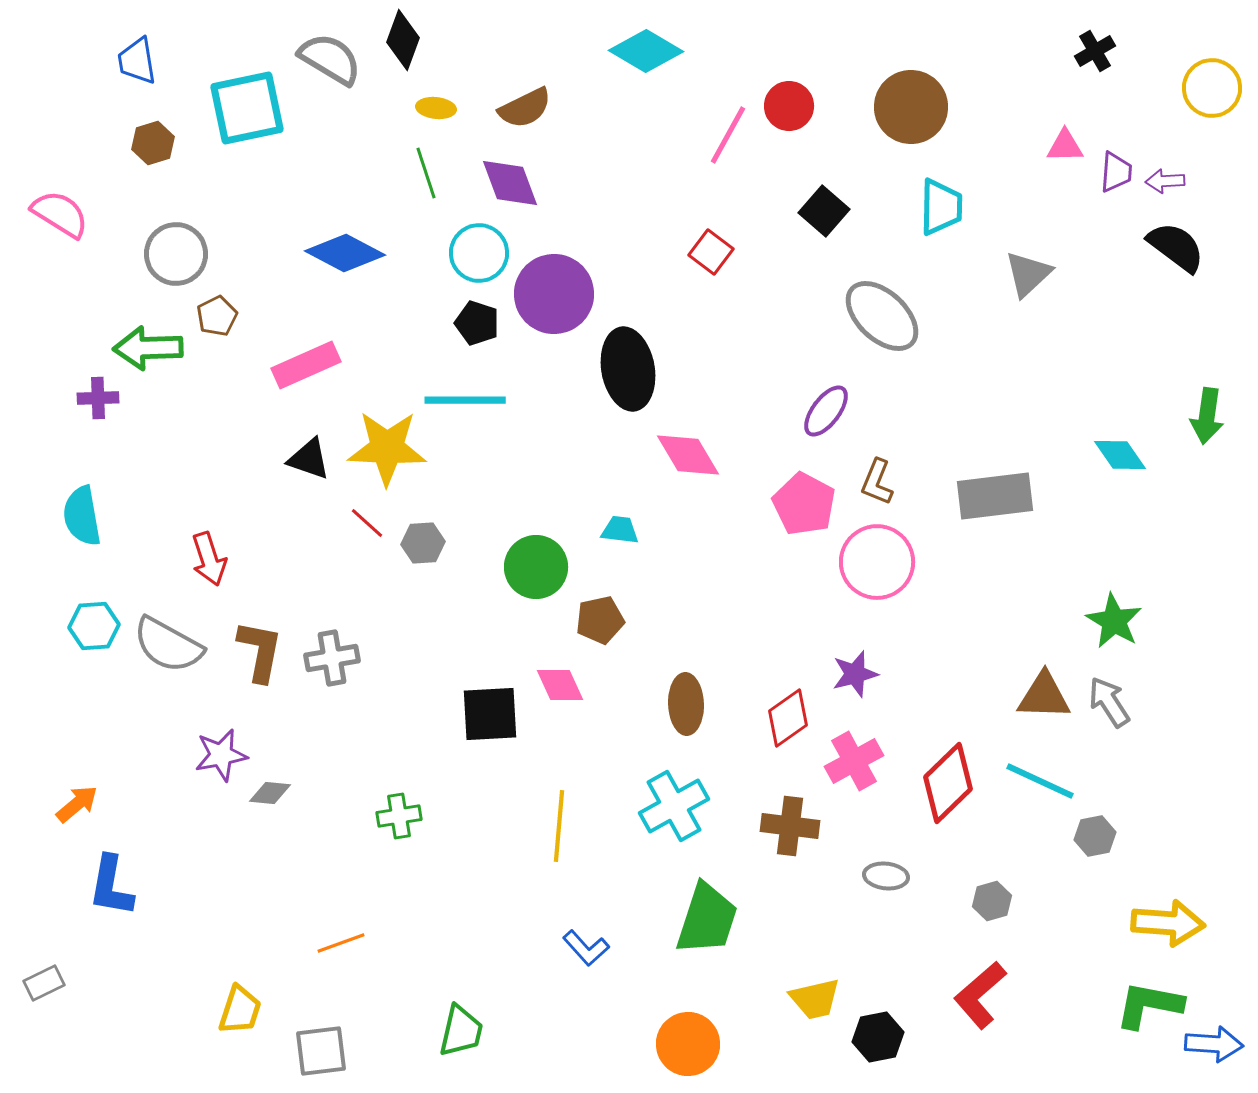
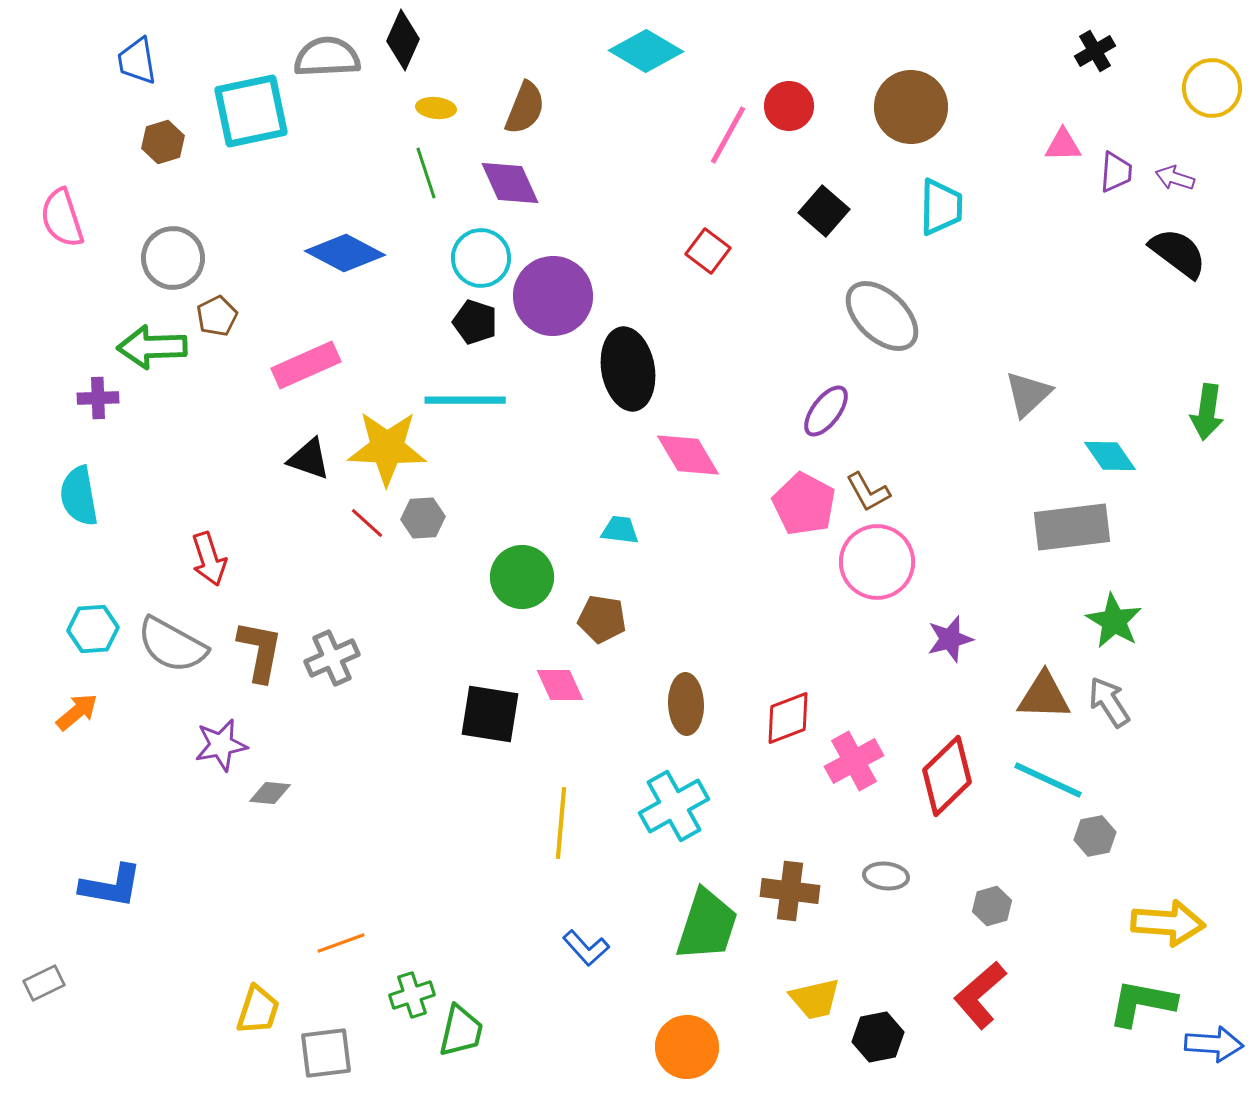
black diamond at (403, 40): rotated 4 degrees clockwise
gray semicircle at (330, 59): moved 3 px left, 2 px up; rotated 34 degrees counterclockwise
cyan square at (247, 108): moved 4 px right, 3 px down
brown semicircle at (525, 108): rotated 42 degrees counterclockwise
brown hexagon at (153, 143): moved 10 px right, 1 px up
pink triangle at (1065, 146): moved 2 px left, 1 px up
purple arrow at (1165, 181): moved 10 px right, 3 px up; rotated 21 degrees clockwise
purple diamond at (510, 183): rotated 4 degrees counterclockwise
pink semicircle at (60, 214): moved 2 px right, 4 px down; rotated 140 degrees counterclockwise
black semicircle at (1176, 247): moved 2 px right, 6 px down
red square at (711, 252): moved 3 px left, 1 px up
cyan circle at (479, 253): moved 2 px right, 5 px down
gray circle at (176, 254): moved 3 px left, 4 px down
gray triangle at (1028, 274): moved 120 px down
purple circle at (554, 294): moved 1 px left, 2 px down
black pentagon at (477, 323): moved 2 px left, 1 px up
green arrow at (148, 348): moved 4 px right, 1 px up
green arrow at (1207, 416): moved 4 px up
cyan diamond at (1120, 455): moved 10 px left, 1 px down
brown L-shape at (877, 482): moved 9 px left, 10 px down; rotated 51 degrees counterclockwise
gray rectangle at (995, 496): moved 77 px right, 31 px down
cyan semicircle at (82, 516): moved 3 px left, 20 px up
gray hexagon at (423, 543): moved 25 px up
green circle at (536, 567): moved 14 px left, 10 px down
brown pentagon at (600, 620): moved 2 px right, 1 px up; rotated 21 degrees clockwise
cyan hexagon at (94, 626): moved 1 px left, 3 px down
gray semicircle at (168, 645): moved 4 px right
gray cross at (332, 658): rotated 14 degrees counterclockwise
purple star at (855, 674): moved 95 px right, 35 px up
black square at (490, 714): rotated 12 degrees clockwise
red diamond at (788, 718): rotated 14 degrees clockwise
purple star at (221, 755): moved 10 px up
cyan line at (1040, 781): moved 8 px right, 1 px up
red diamond at (948, 783): moved 1 px left, 7 px up
orange arrow at (77, 804): moved 92 px up
green cross at (399, 816): moved 13 px right, 179 px down; rotated 9 degrees counterclockwise
yellow line at (559, 826): moved 2 px right, 3 px up
brown cross at (790, 826): moved 65 px down
blue L-shape at (111, 886): rotated 90 degrees counterclockwise
gray hexagon at (992, 901): moved 5 px down
green trapezoid at (707, 919): moved 6 px down
green L-shape at (1149, 1005): moved 7 px left, 2 px up
yellow trapezoid at (240, 1010): moved 18 px right
orange circle at (688, 1044): moved 1 px left, 3 px down
gray square at (321, 1051): moved 5 px right, 2 px down
